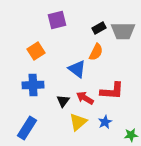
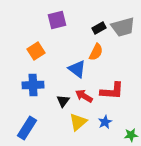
gray trapezoid: moved 4 px up; rotated 15 degrees counterclockwise
red arrow: moved 1 px left, 2 px up
